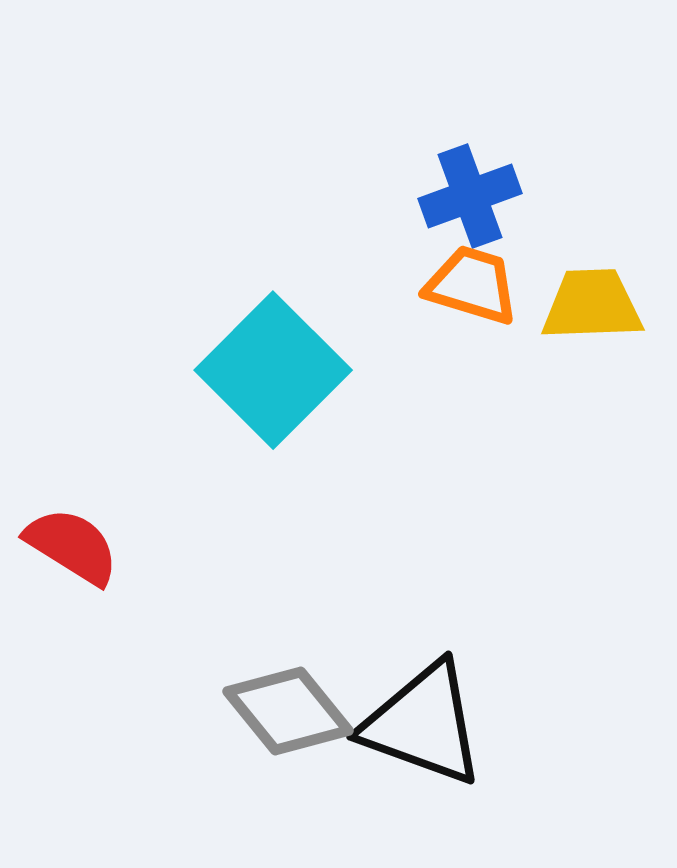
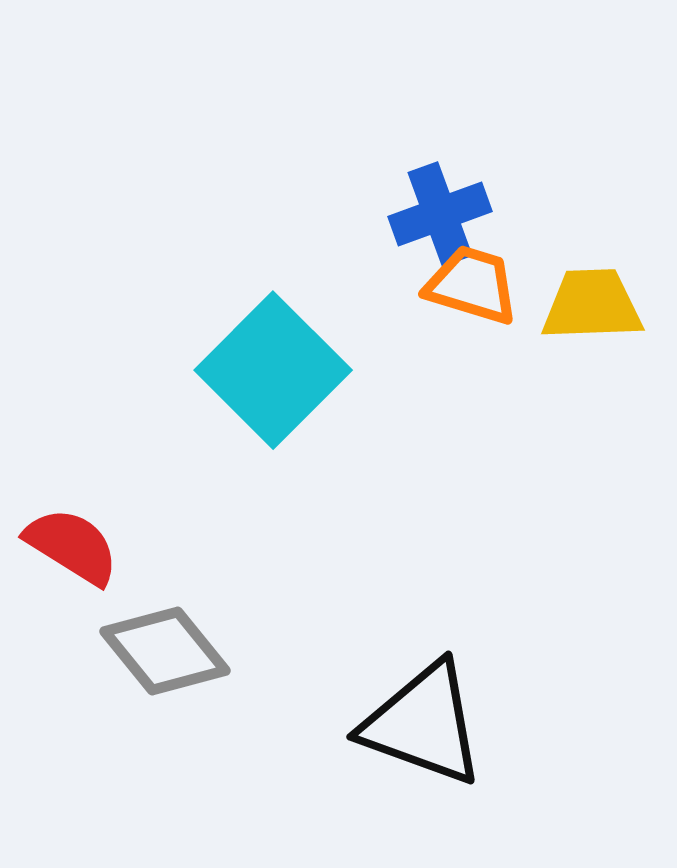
blue cross: moved 30 px left, 18 px down
gray diamond: moved 123 px left, 60 px up
